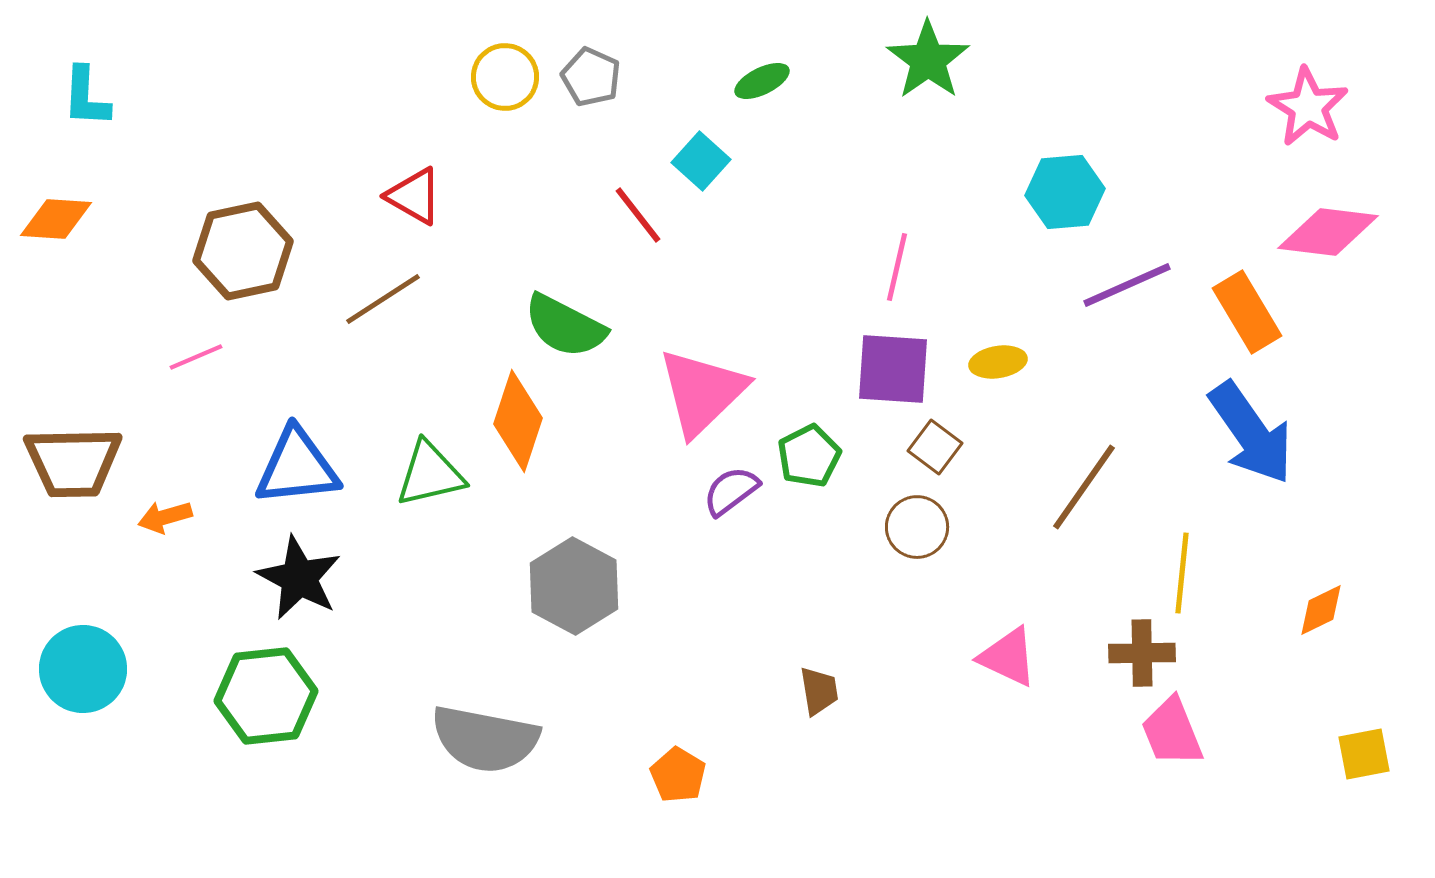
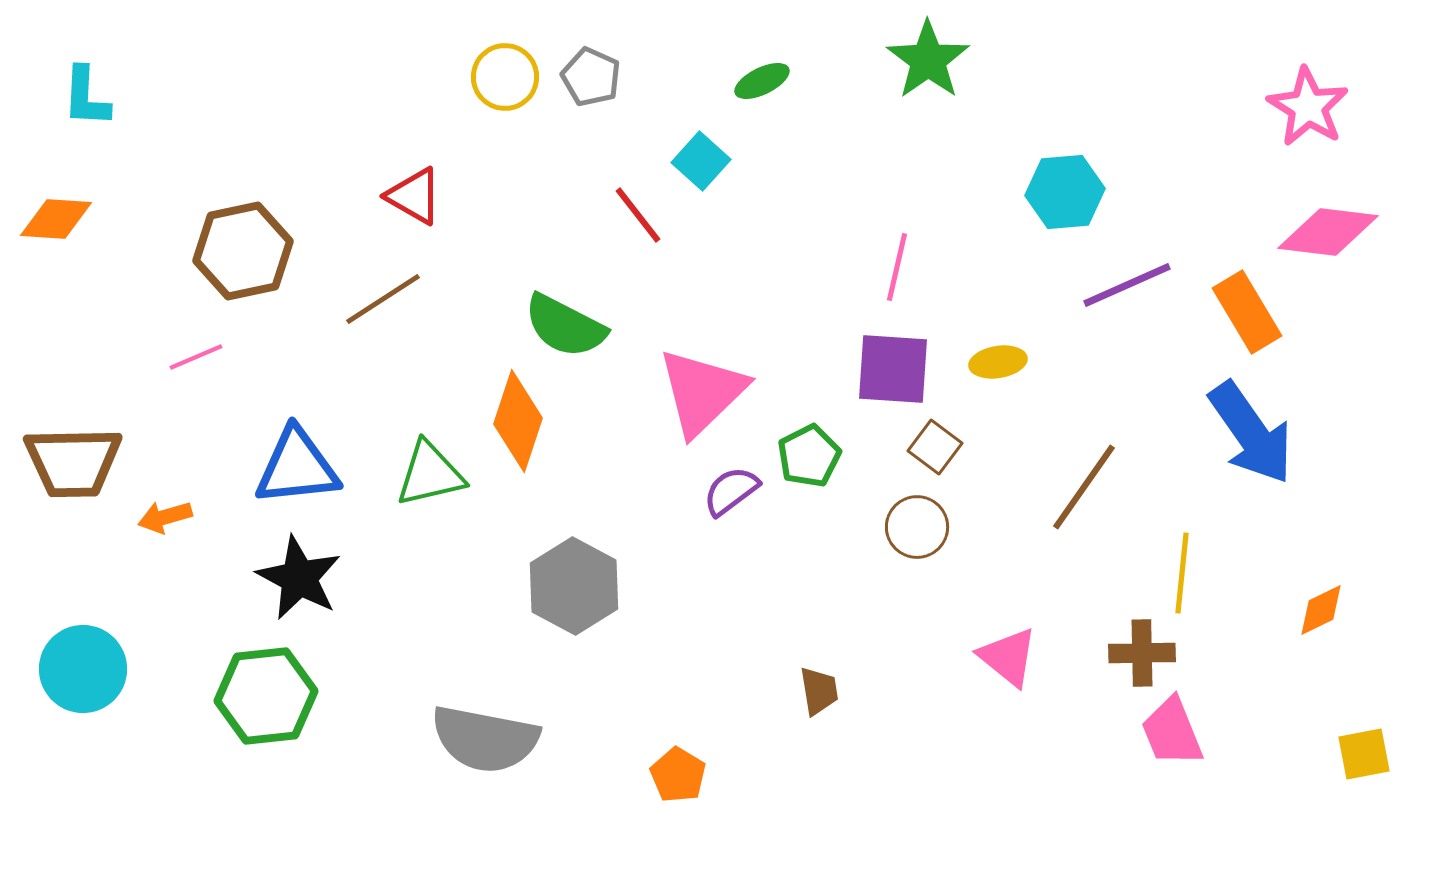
pink triangle at (1008, 657): rotated 14 degrees clockwise
